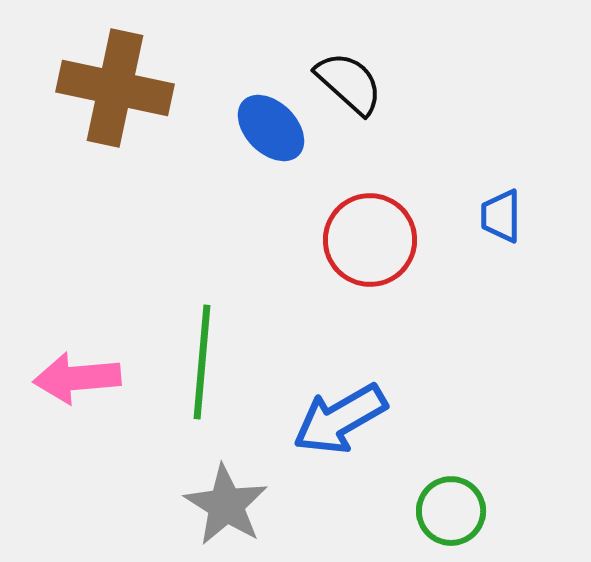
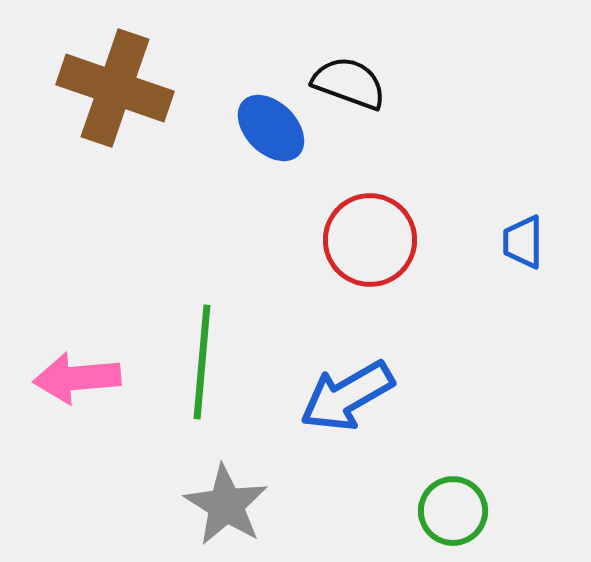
black semicircle: rotated 22 degrees counterclockwise
brown cross: rotated 7 degrees clockwise
blue trapezoid: moved 22 px right, 26 px down
blue arrow: moved 7 px right, 23 px up
green circle: moved 2 px right
